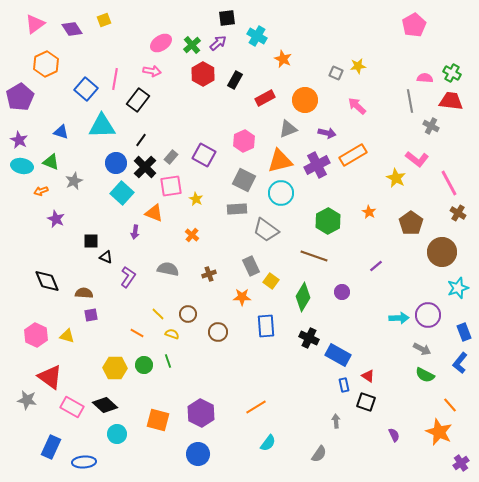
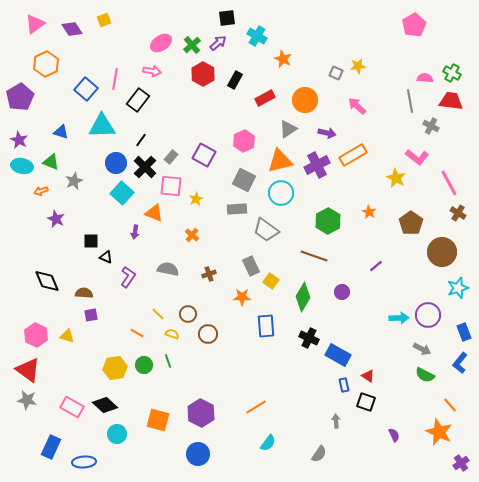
gray triangle at (288, 129): rotated 12 degrees counterclockwise
pink L-shape at (417, 159): moved 2 px up
pink square at (171, 186): rotated 15 degrees clockwise
yellow star at (196, 199): rotated 16 degrees clockwise
brown circle at (218, 332): moved 10 px left, 2 px down
yellow hexagon at (115, 368): rotated 10 degrees counterclockwise
red triangle at (50, 377): moved 22 px left, 7 px up
